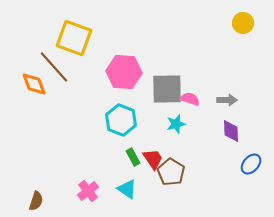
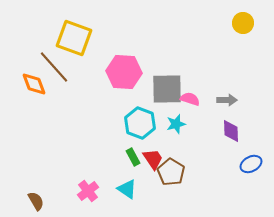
cyan hexagon: moved 19 px right, 3 px down
blue ellipse: rotated 20 degrees clockwise
brown semicircle: rotated 48 degrees counterclockwise
